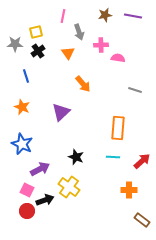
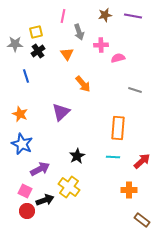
orange triangle: moved 1 px left, 1 px down
pink semicircle: rotated 24 degrees counterclockwise
orange star: moved 2 px left, 7 px down
black star: moved 1 px right, 1 px up; rotated 21 degrees clockwise
pink square: moved 2 px left, 1 px down
